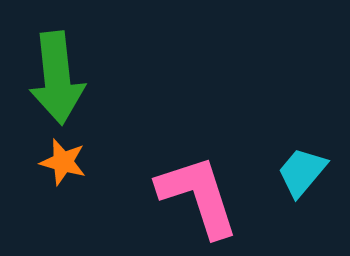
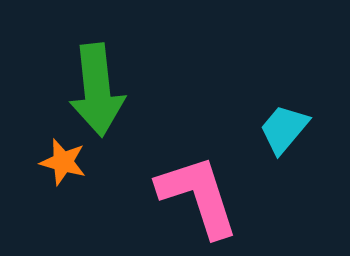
green arrow: moved 40 px right, 12 px down
cyan trapezoid: moved 18 px left, 43 px up
